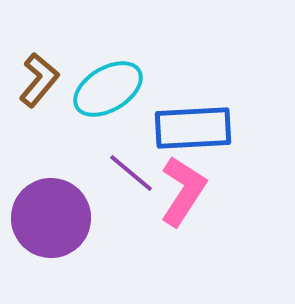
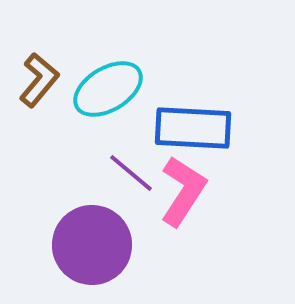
blue rectangle: rotated 6 degrees clockwise
purple circle: moved 41 px right, 27 px down
